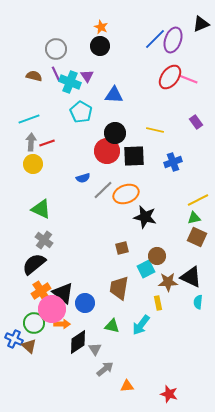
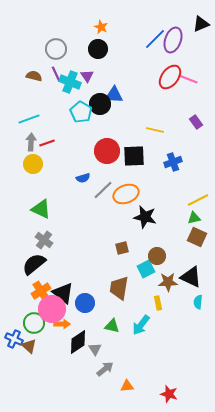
black circle at (100, 46): moved 2 px left, 3 px down
black circle at (115, 133): moved 15 px left, 29 px up
